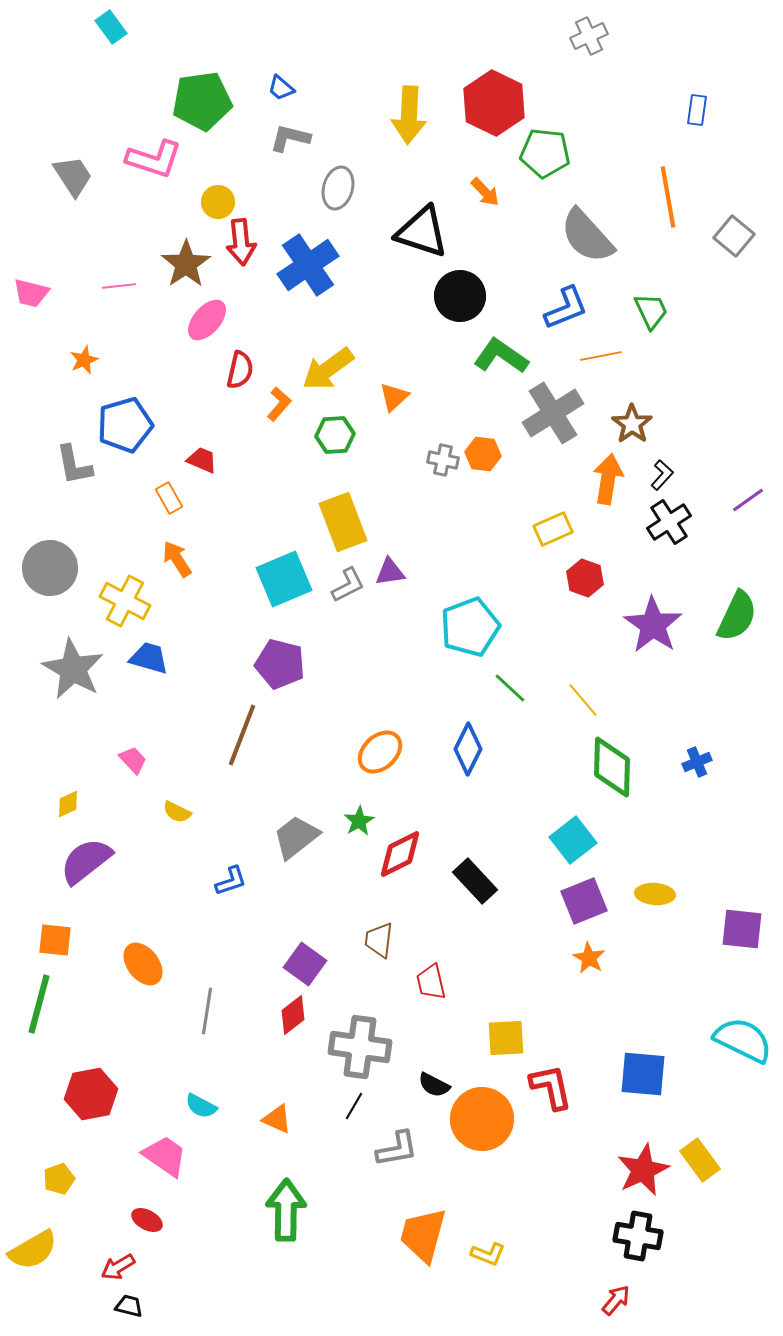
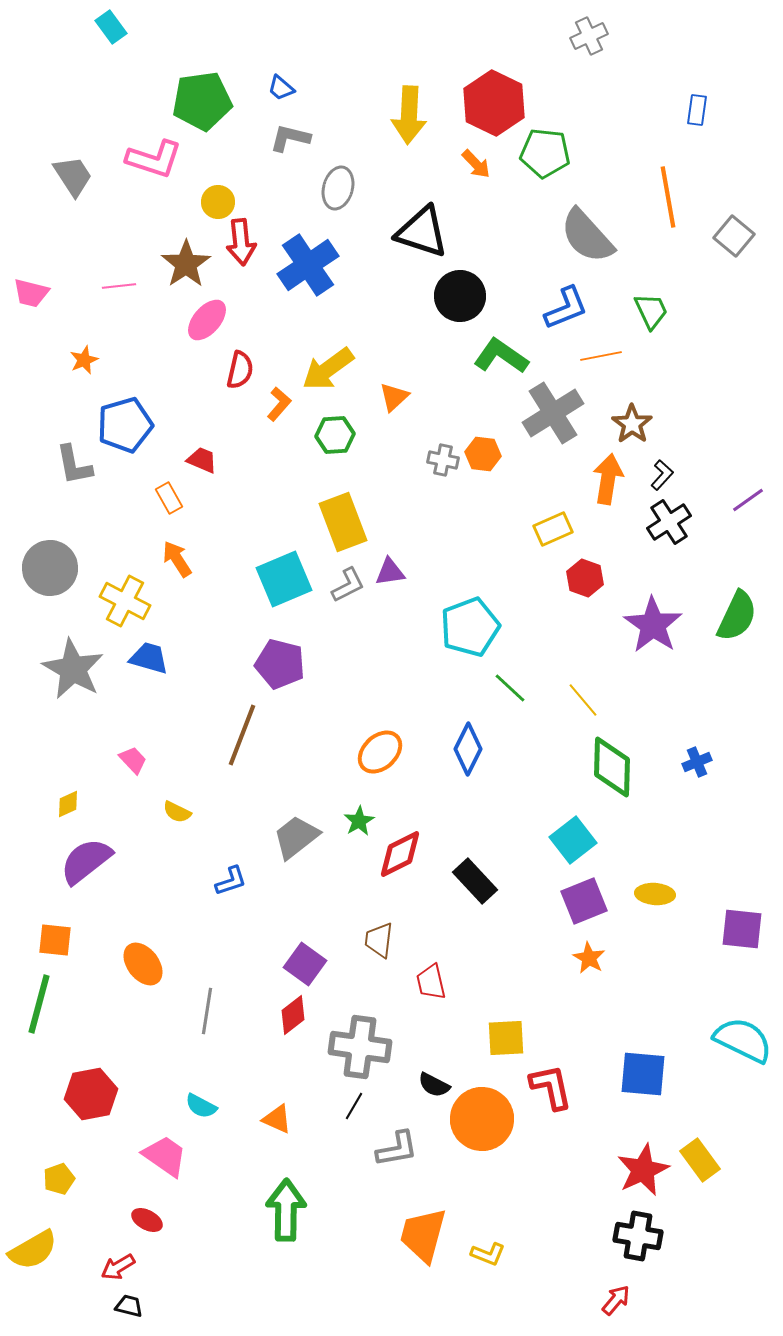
orange arrow at (485, 192): moved 9 px left, 28 px up
